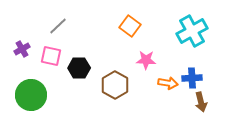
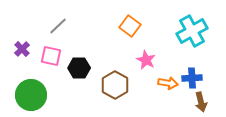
purple cross: rotated 14 degrees counterclockwise
pink star: rotated 24 degrees clockwise
